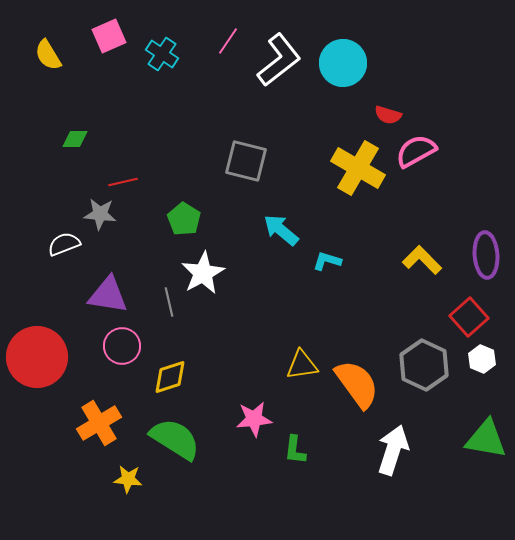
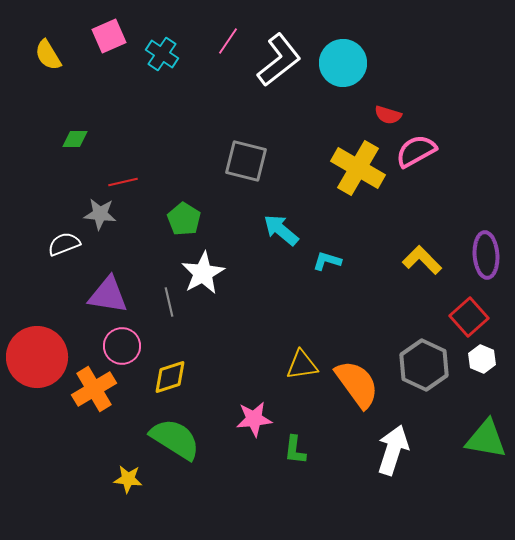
orange cross: moved 5 px left, 34 px up
